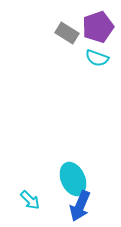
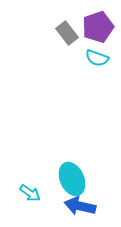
gray rectangle: rotated 20 degrees clockwise
cyan ellipse: moved 1 px left
cyan arrow: moved 7 px up; rotated 10 degrees counterclockwise
blue arrow: rotated 80 degrees clockwise
